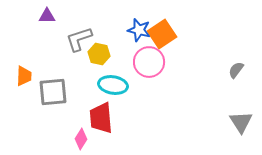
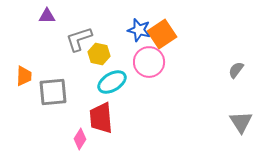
cyan ellipse: moved 1 px left, 3 px up; rotated 40 degrees counterclockwise
pink diamond: moved 1 px left
